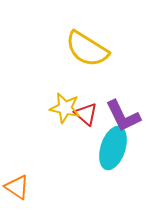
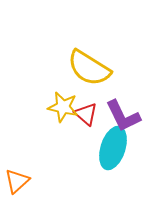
yellow semicircle: moved 2 px right, 19 px down
yellow star: moved 2 px left, 1 px up
orange triangle: moved 6 px up; rotated 44 degrees clockwise
